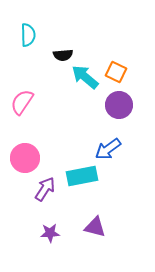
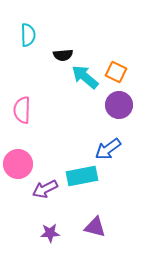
pink semicircle: moved 8 px down; rotated 32 degrees counterclockwise
pink circle: moved 7 px left, 6 px down
purple arrow: rotated 150 degrees counterclockwise
